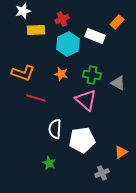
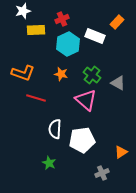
green cross: rotated 30 degrees clockwise
